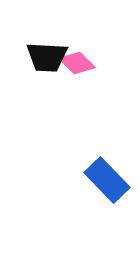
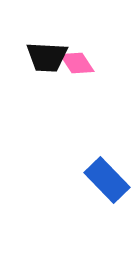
pink diamond: rotated 12 degrees clockwise
